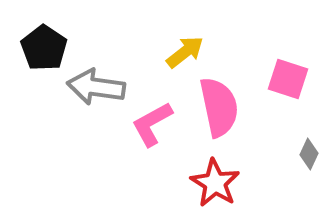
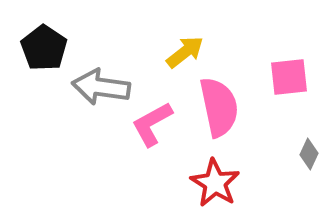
pink square: moved 1 px right, 2 px up; rotated 24 degrees counterclockwise
gray arrow: moved 5 px right
